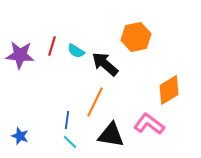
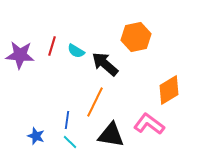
blue star: moved 16 px right
